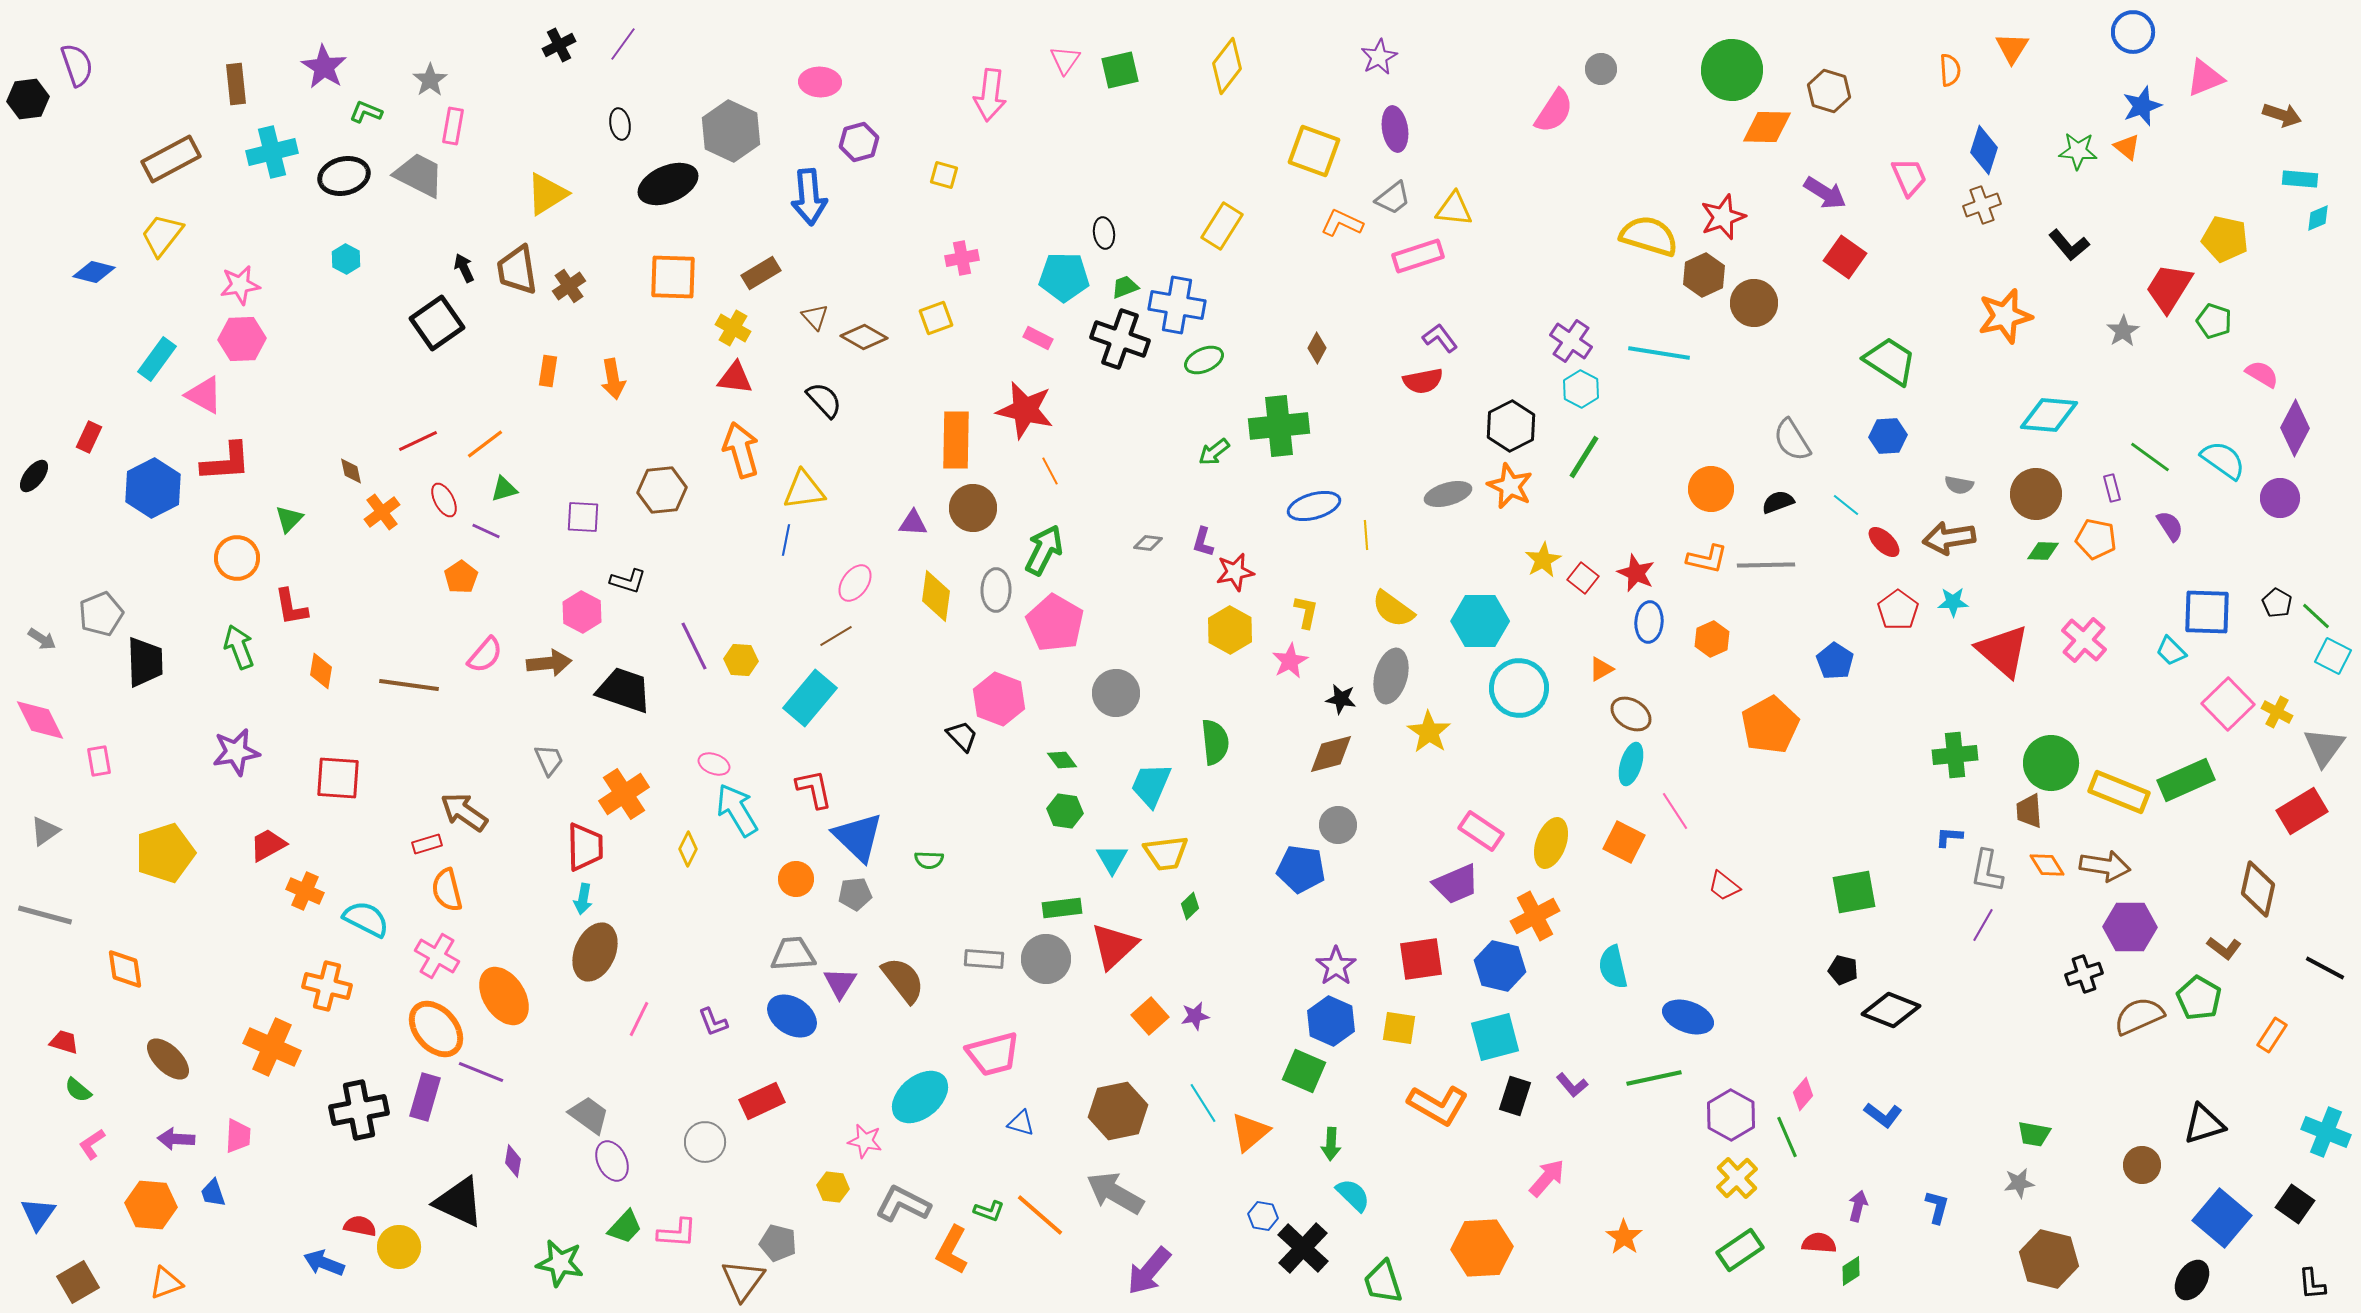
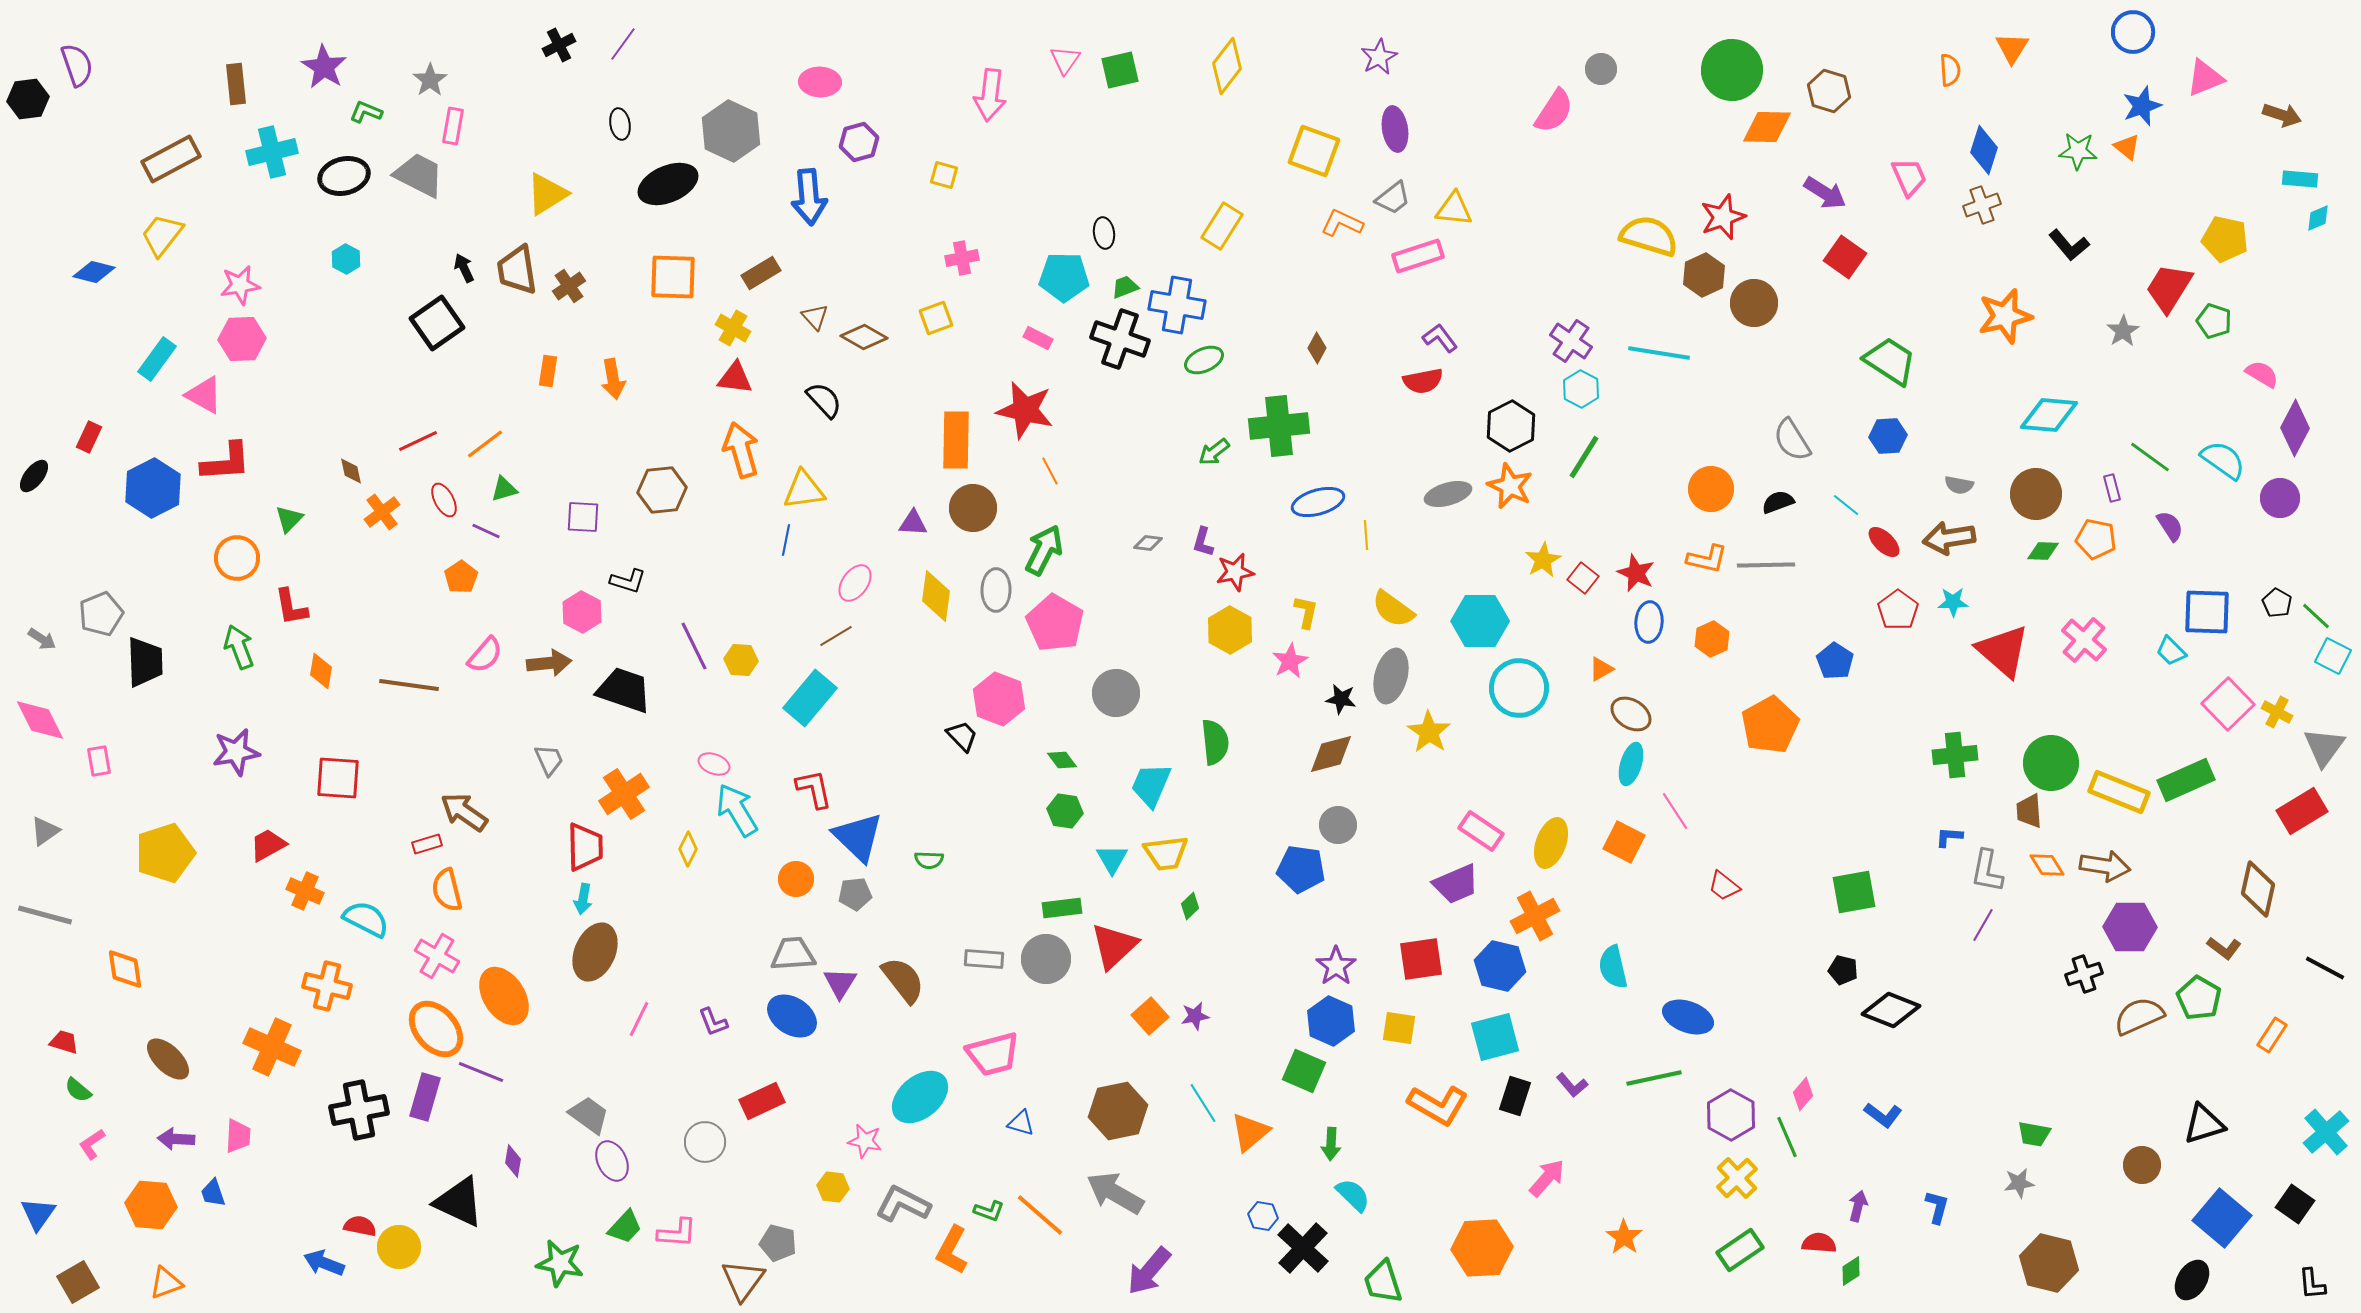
blue ellipse at (1314, 506): moved 4 px right, 4 px up
cyan cross at (2326, 1132): rotated 27 degrees clockwise
brown hexagon at (2049, 1259): moved 4 px down
